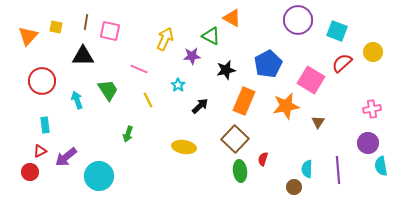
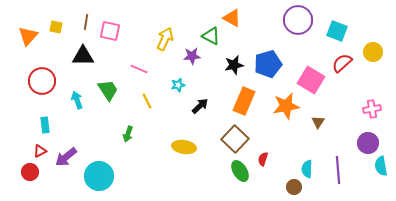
blue pentagon at (268, 64): rotated 12 degrees clockwise
black star at (226, 70): moved 8 px right, 5 px up
cyan star at (178, 85): rotated 24 degrees clockwise
yellow line at (148, 100): moved 1 px left, 1 px down
green ellipse at (240, 171): rotated 25 degrees counterclockwise
